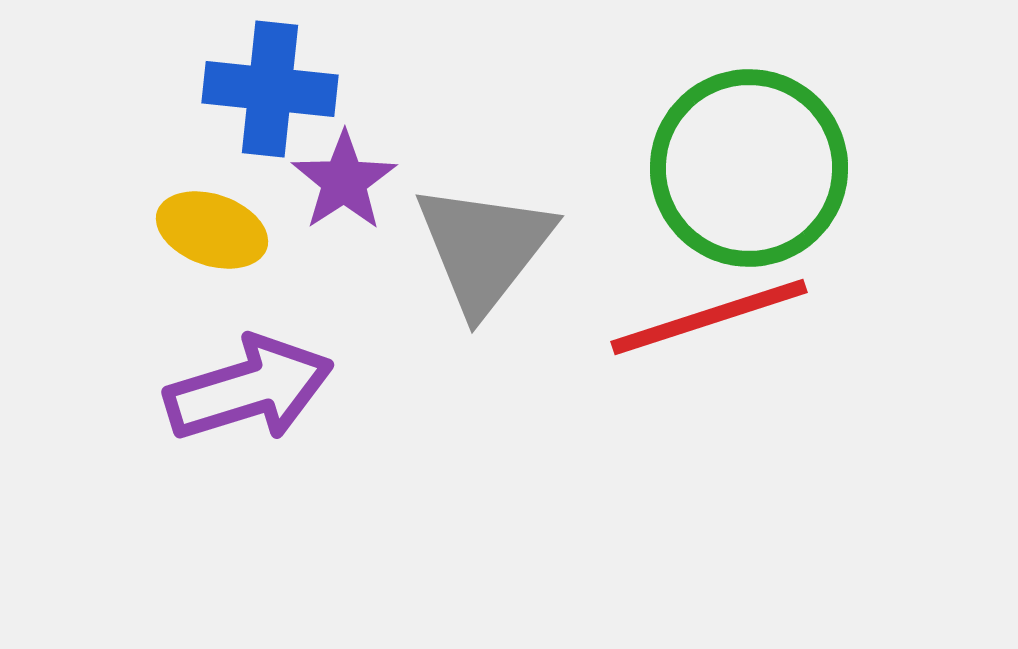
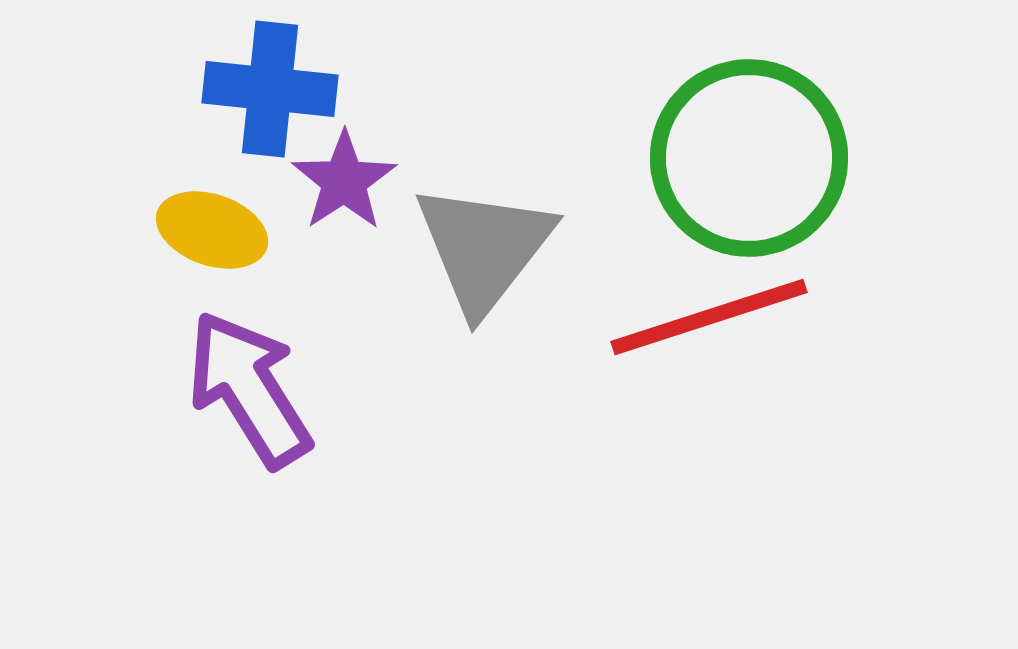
green circle: moved 10 px up
purple arrow: rotated 105 degrees counterclockwise
